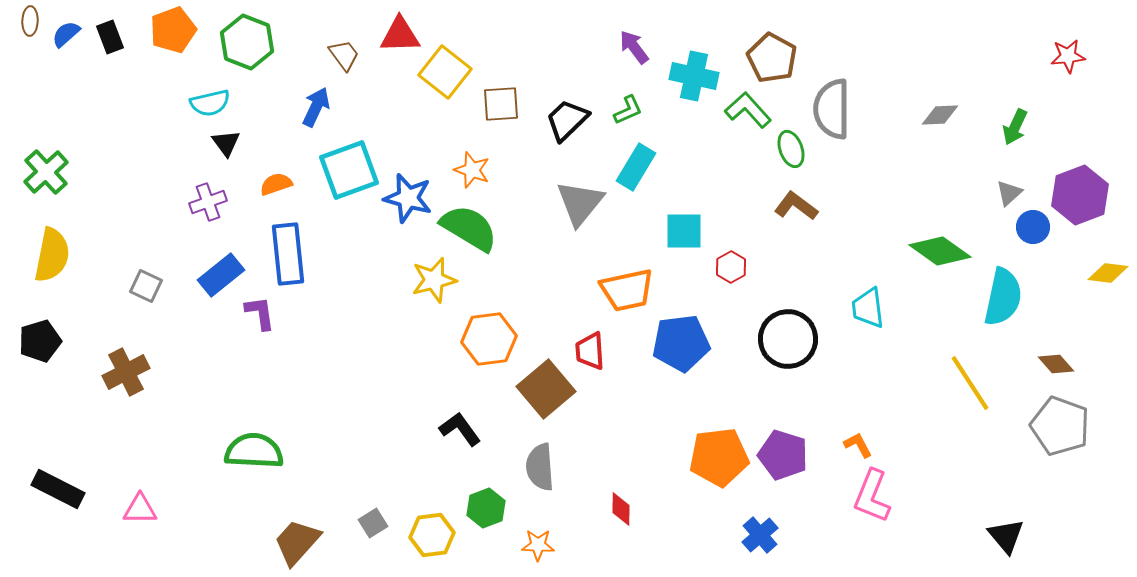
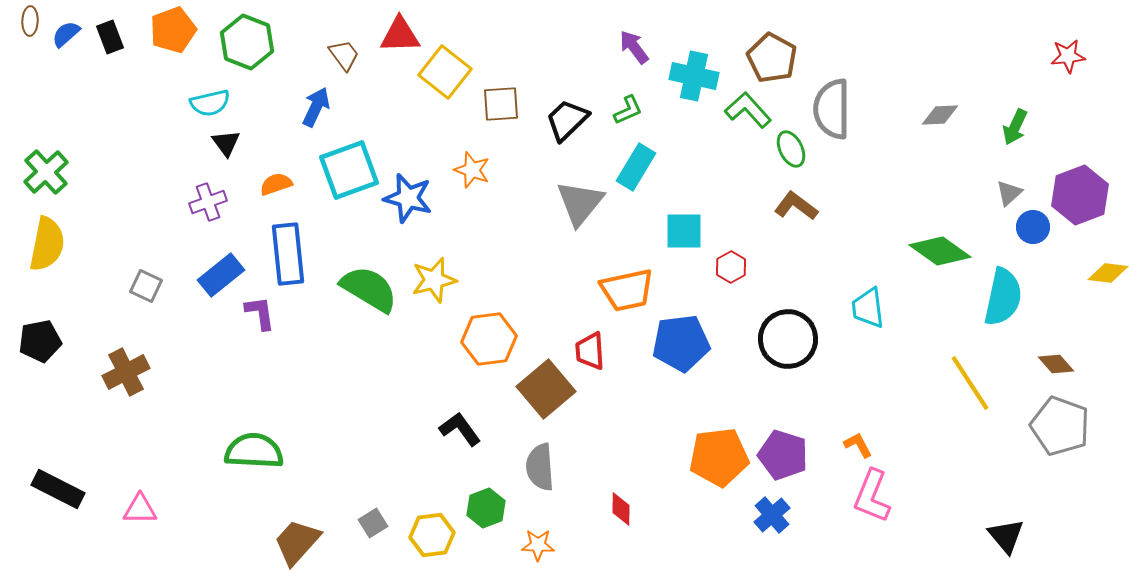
green ellipse at (791, 149): rotated 6 degrees counterclockwise
green semicircle at (469, 228): moved 100 px left, 61 px down
yellow semicircle at (52, 255): moved 5 px left, 11 px up
black pentagon at (40, 341): rotated 6 degrees clockwise
blue cross at (760, 535): moved 12 px right, 20 px up
